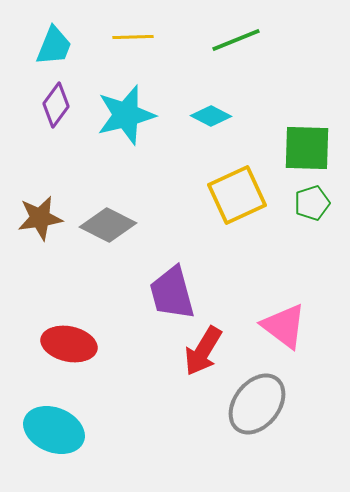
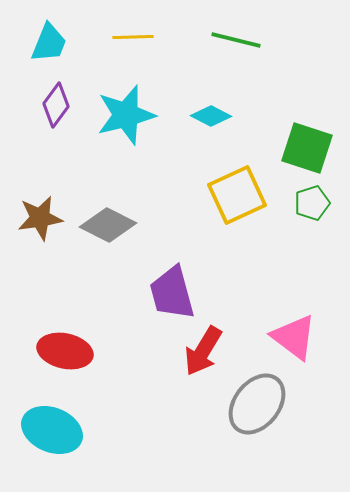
green line: rotated 36 degrees clockwise
cyan trapezoid: moved 5 px left, 3 px up
green square: rotated 16 degrees clockwise
pink triangle: moved 10 px right, 11 px down
red ellipse: moved 4 px left, 7 px down
cyan ellipse: moved 2 px left
